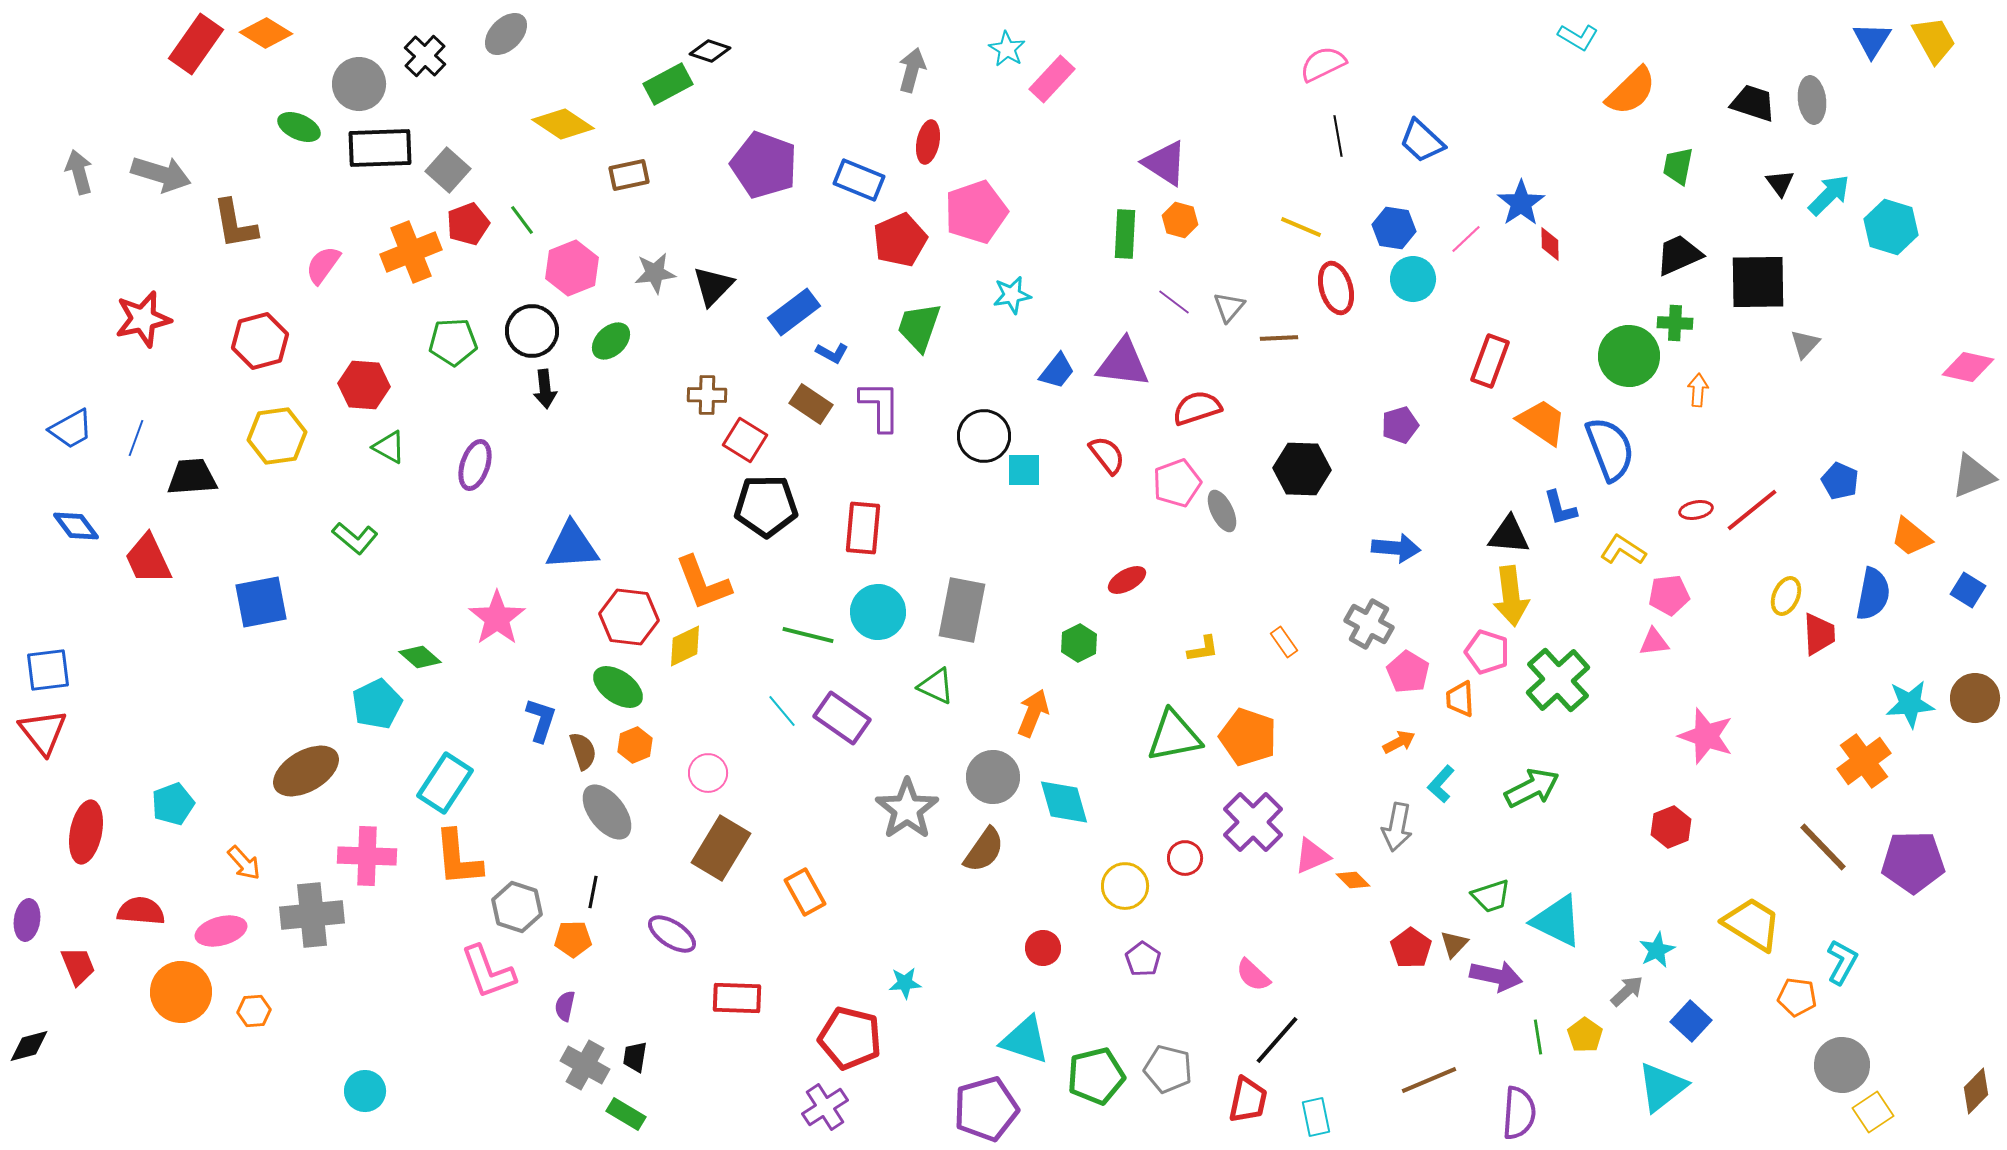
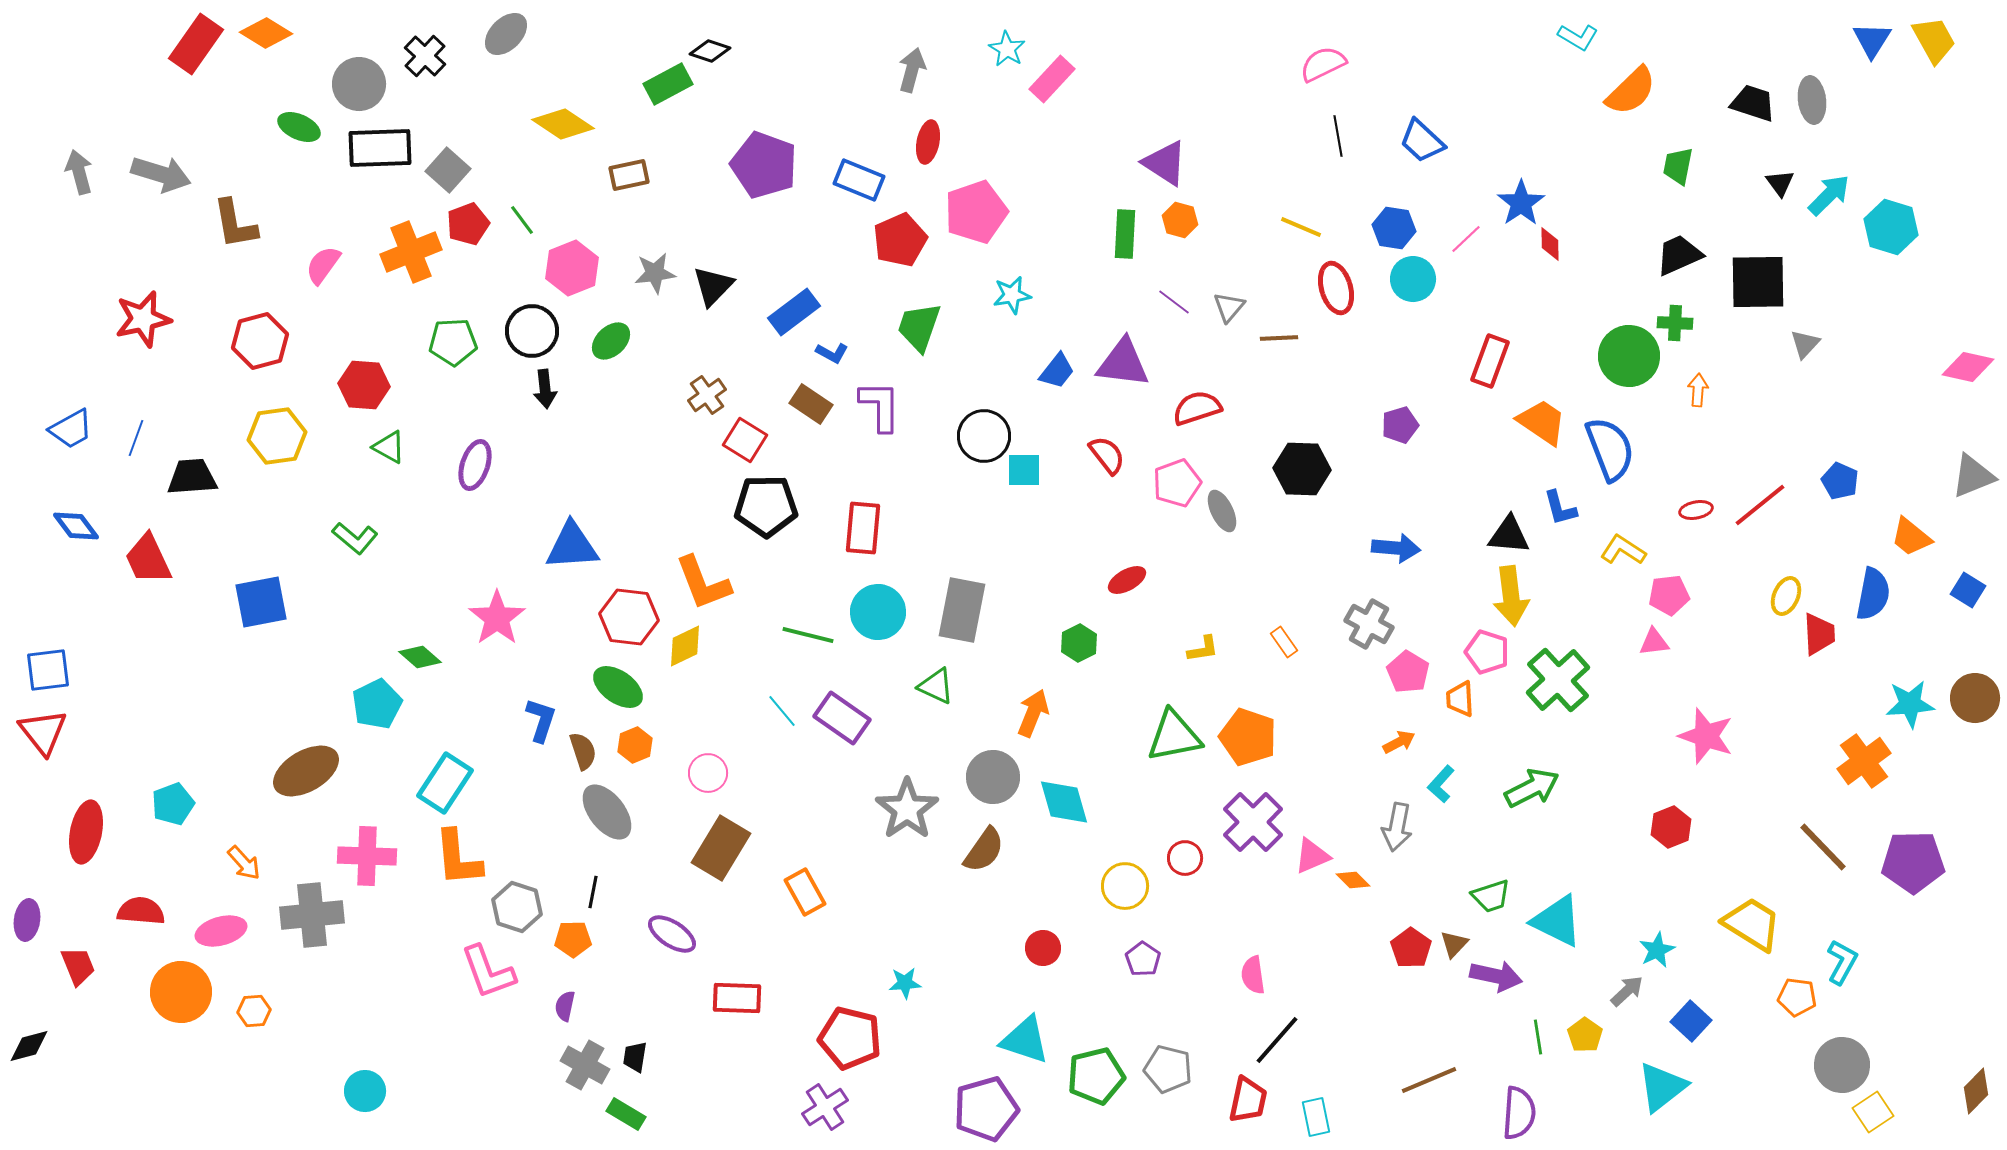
brown cross at (707, 395): rotated 36 degrees counterclockwise
red line at (1752, 510): moved 8 px right, 5 px up
pink semicircle at (1253, 975): rotated 39 degrees clockwise
